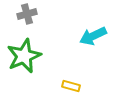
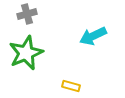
green star: moved 2 px right, 3 px up
